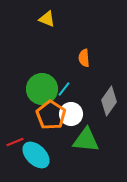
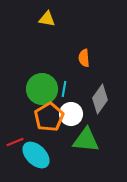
yellow triangle: rotated 12 degrees counterclockwise
cyan line: rotated 28 degrees counterclockwise
gray diamond: moved 9 px left, 2 px up
orange pentagon: moved 2 px left, 2 px down; rotated 8 degrees clockwise
